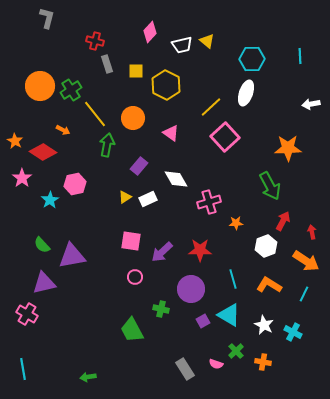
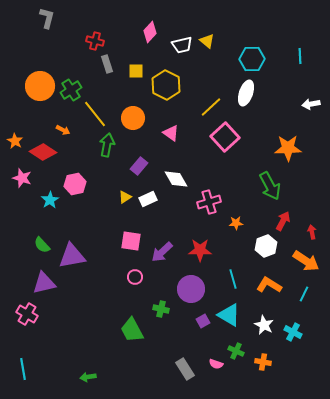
pink star at (22, 178): rotated 18 degrees counterclockwise
green cross at (236, 351): rotated 21 degrees counterclockwise
